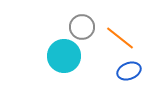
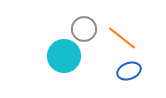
gray circle: moved 2 px right, 2 px down
orange line: moved 2 px right
